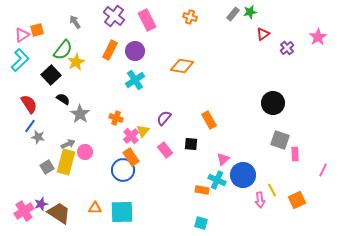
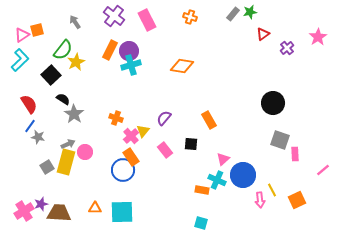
purple circle at (135, 51): moved 6 px left
cyan cross at (135, 80): moved 4 px left, 15 px up; rotated 18 degrees clockwise
gray star at (80, 114): moved 6 px left
pink line at (323, 170): rotated 24 degrees clockwise
brown trapezoid at (59, 213): rotated 30 degrees counterclockwise
